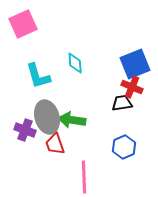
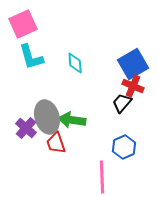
blue square: moved 2 px left; rotated 8 degrees counterclockwise
cyan L-shape: moved 7 px left, 19 px up
red cross: moved 1 px right, 1 px up
black trapezoid: rotated 40 degrees counterclockwise
purple cross: moved 1 px right, 2 px up; rotated 20 degrees clockwise
red trapezoid: moved 1 px right, 1 px up
pink line: moved 18 px right
